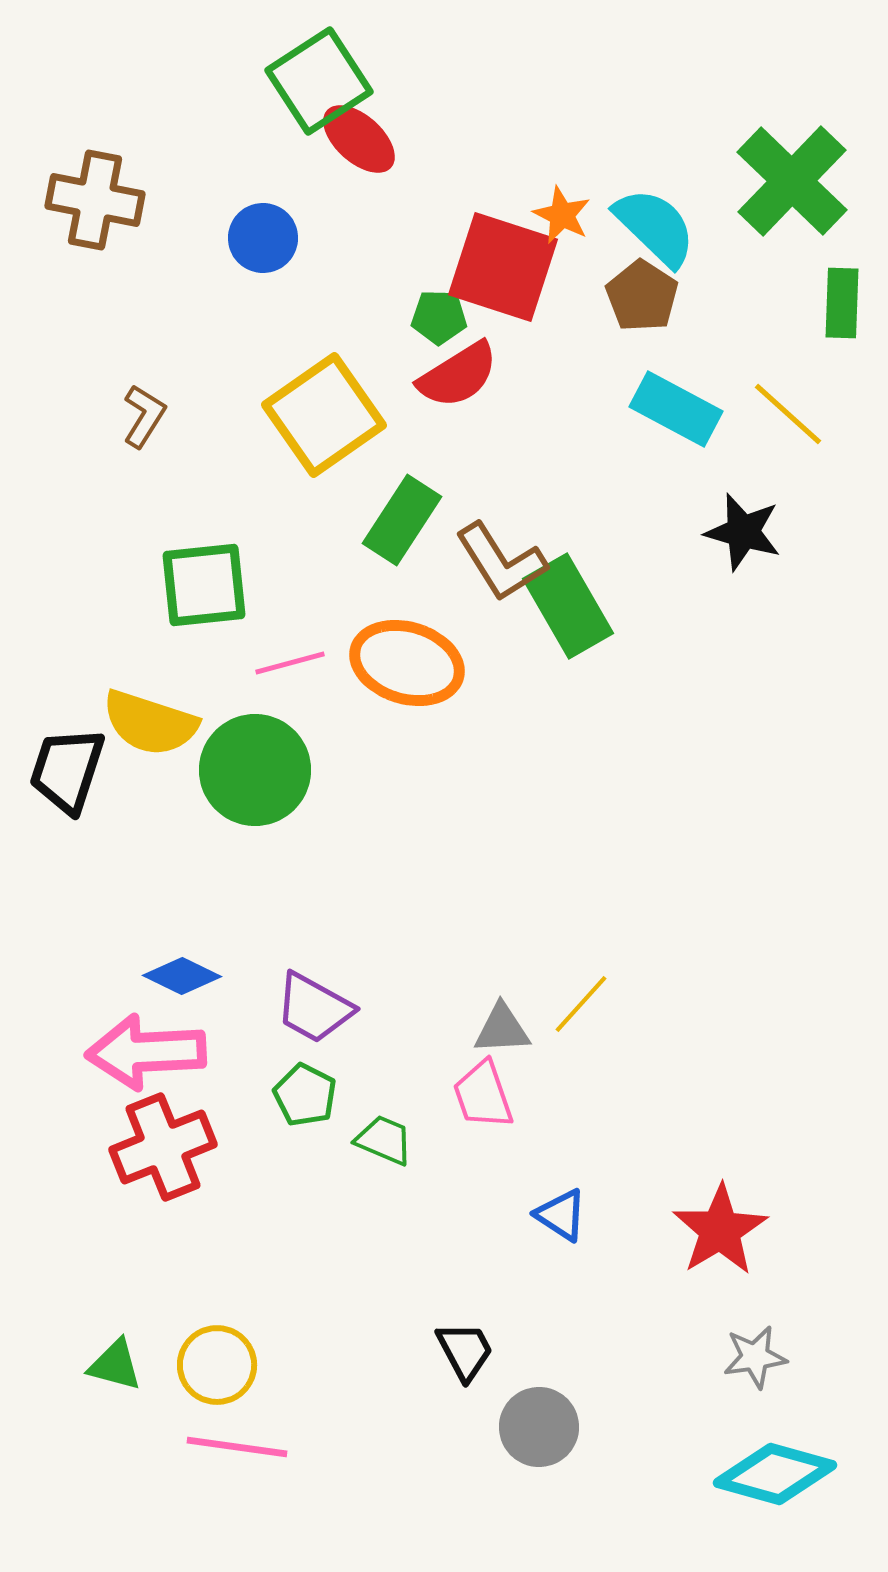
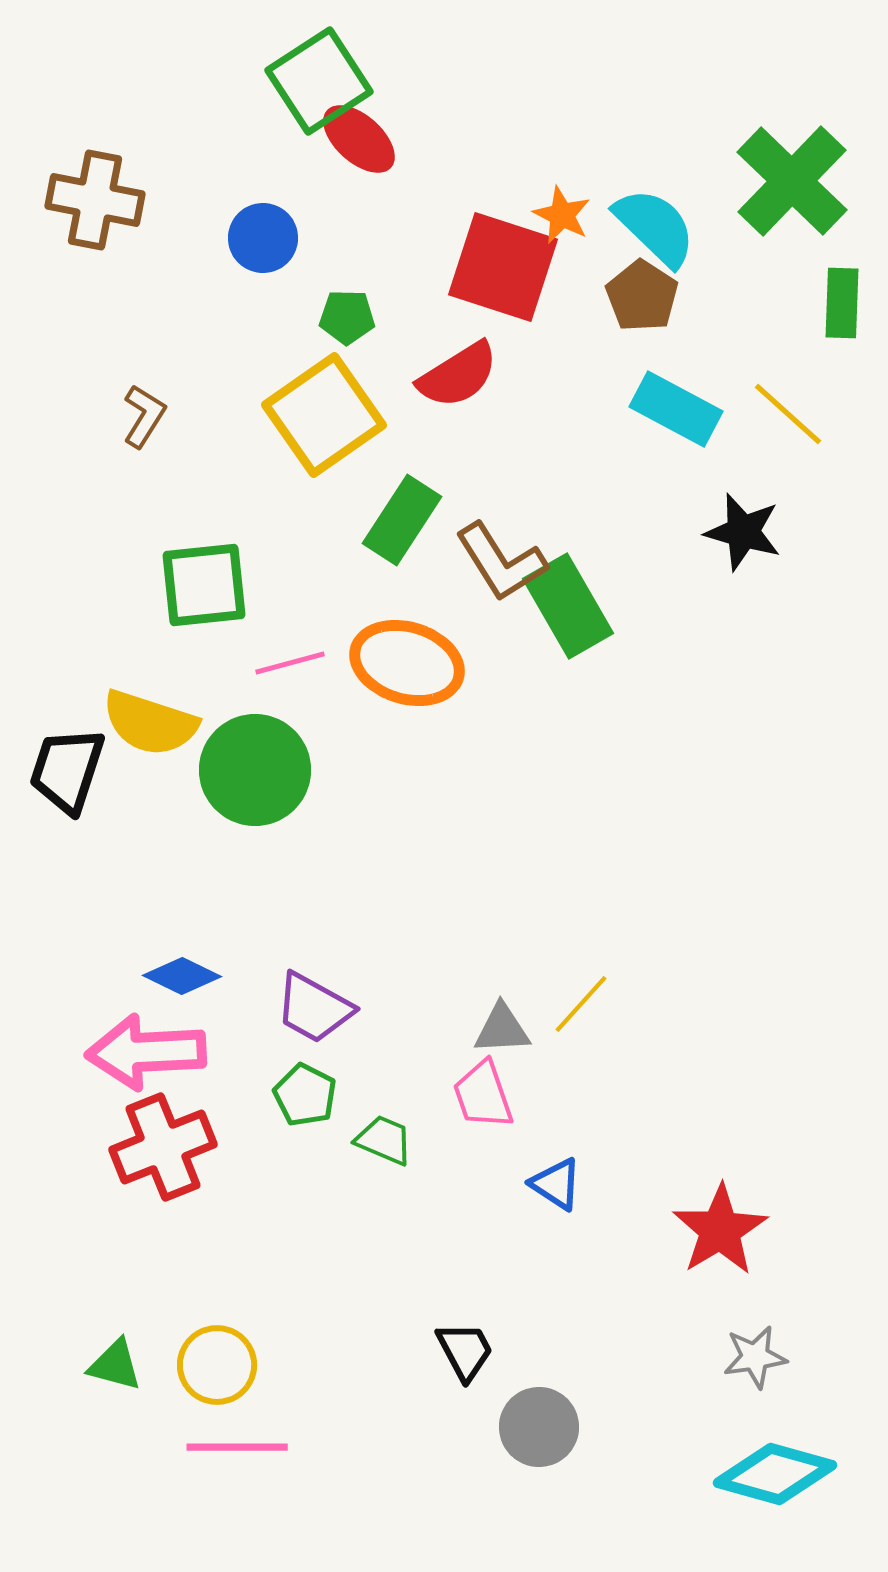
green pentagon at (439, 317): moved 92 px left
blue triangle at (561, 1215): moved 5 px left, 31 px up
pink line at (237, 1447): rotated 8 degrees counterclockwise
